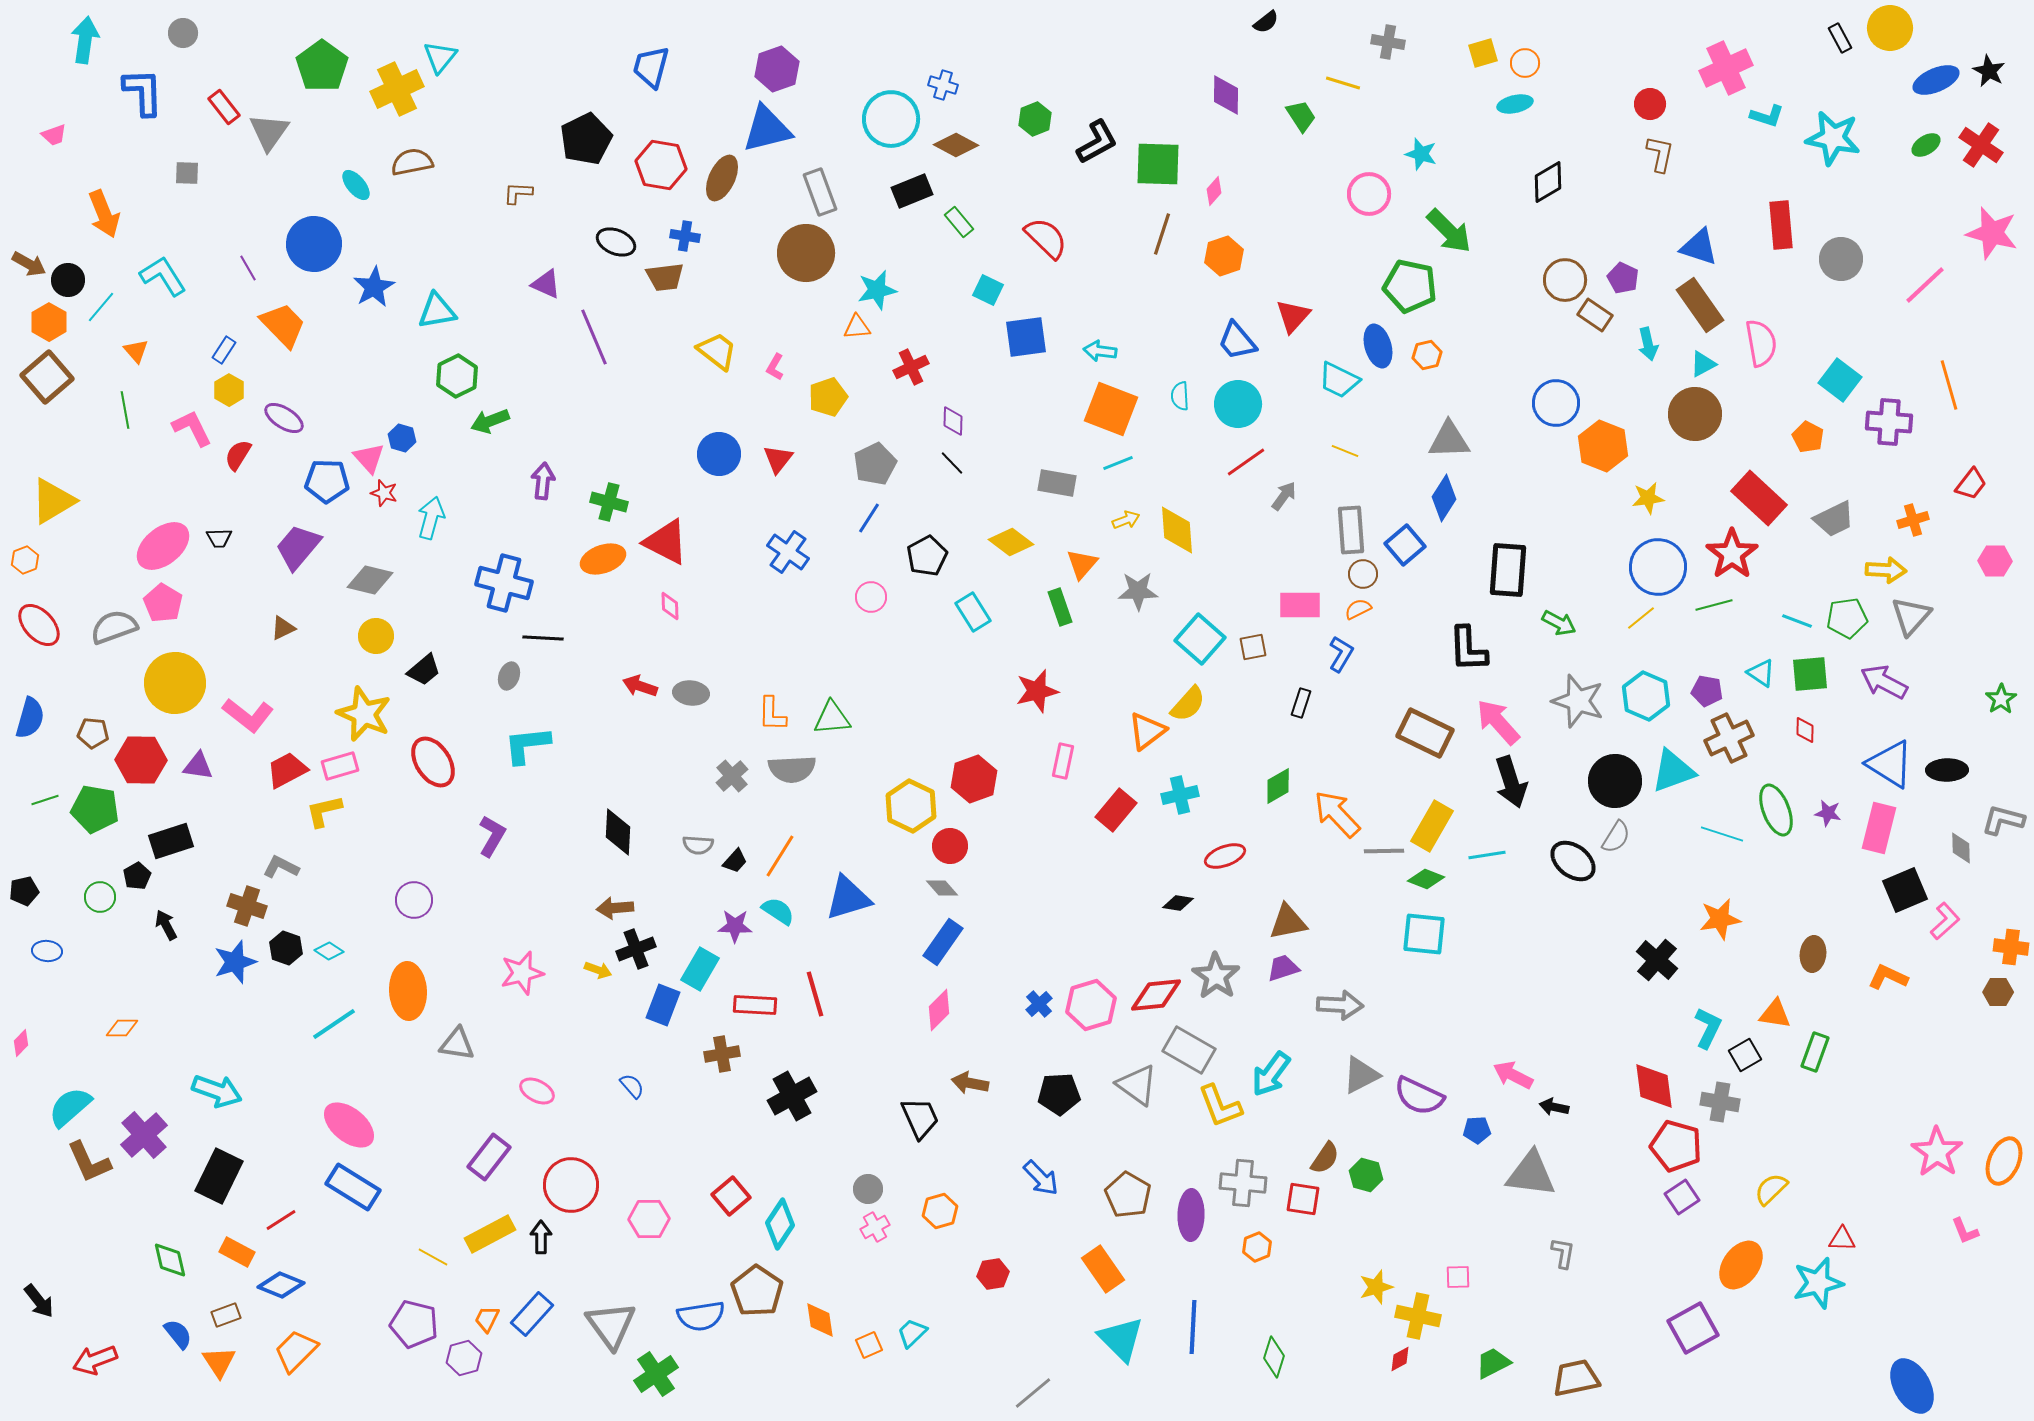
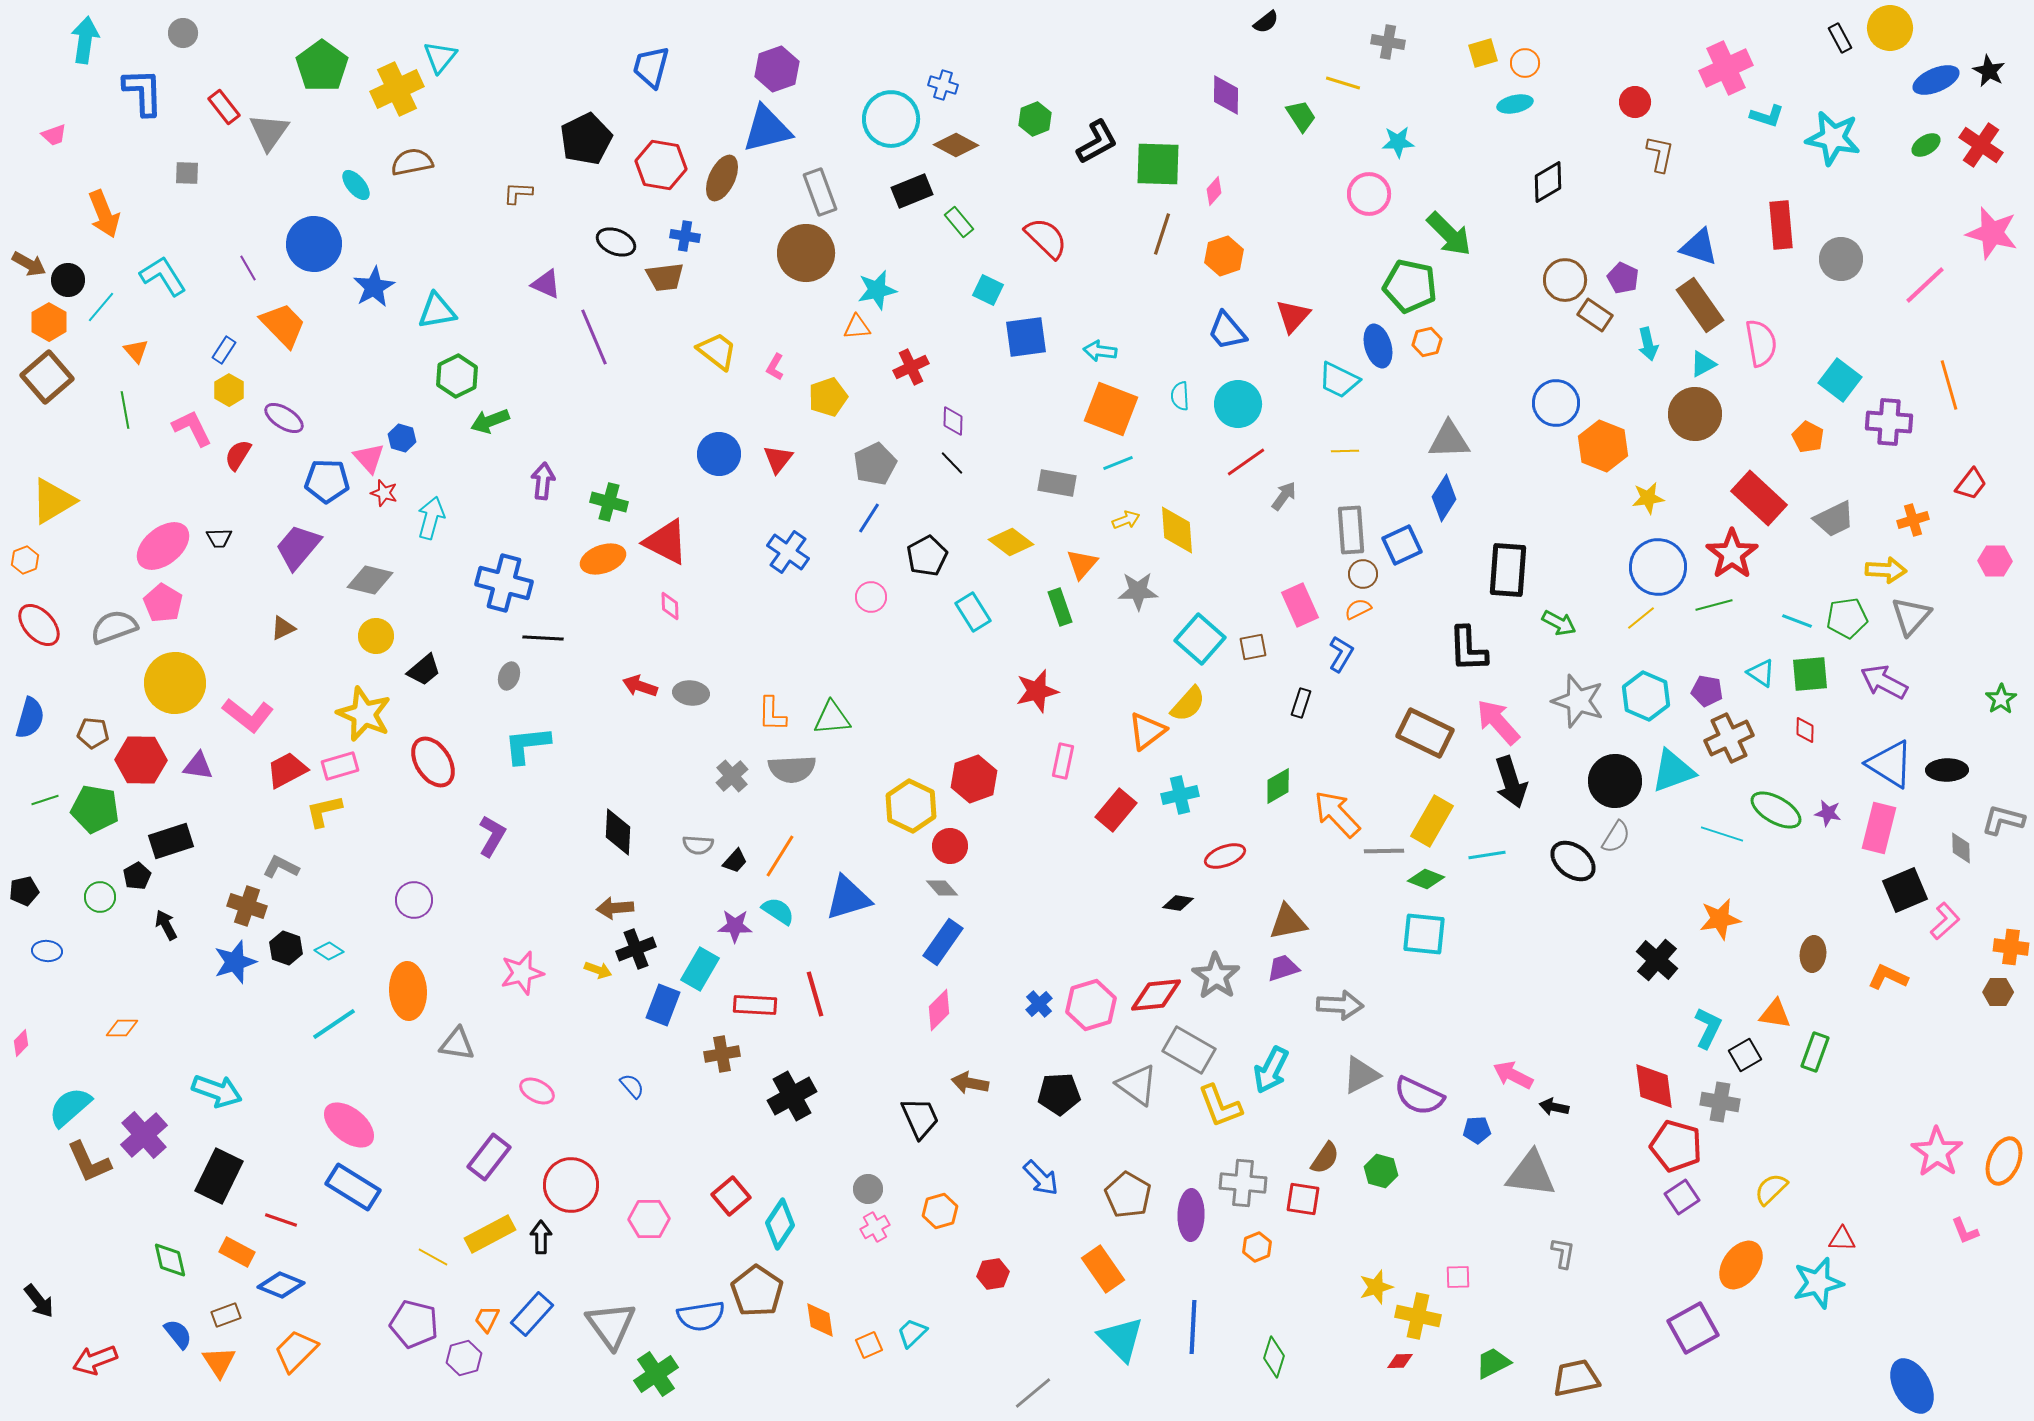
red circle at (1650, 104): moved 15 px left, 2 px up
cyan star at (1421, 154): moved 23 px left, 12 px up; rotated 20 degrees counterclockwise
green arrow at (1449, 231): moved 3 px down
blue trapezoid at (1237, 341): moved 10 px left, 10 px up
orange hexagon at (1427, 355): moved 13 px up
yellow line at (1345, 451): rotated 24 degrees counterclockwise
blue square at (1405, 545): moved 3 px left; rotated 15 degrees clockwise
pink rectangle at (1300, 605): rotated 66 degrees clockwise
green ellipse at (1776, 810): rotated 39 degrees counterclockwise
yellow rectangle at (1432, 826): moved 5 px up
cyan arrow at (1271, 1074): moved 4 px up; rotated 9 degrees counterclockwise
green hexagon at (1366, 1175): moved 15 px right, 4 px up
red line at (281, 1220): rotated 52 degrees clockwise
red diamond at (1400, 1359): moved 2 px down; rotated 28 degrees clockwise
